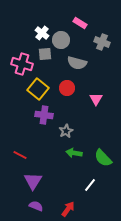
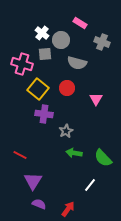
purple cross: moved 1 px up
purple semicircle: moved 3 px right, 2 px up
